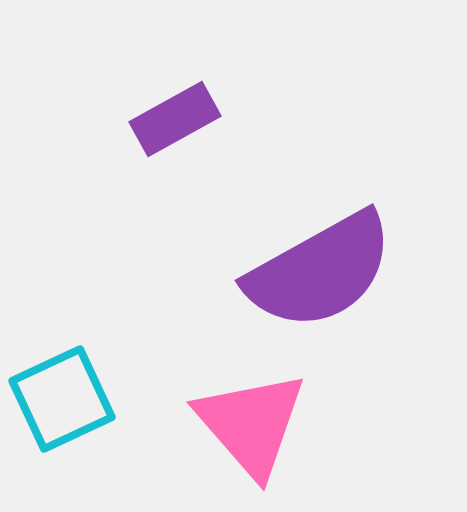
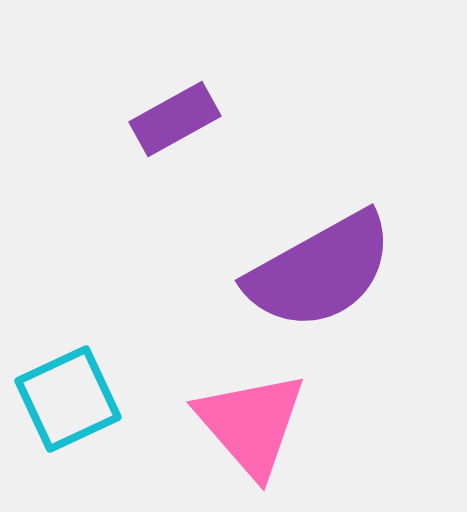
cyan square: moved 6 px right
